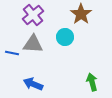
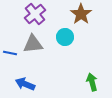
purple cross: moved 2 px right, 1 px up
gray triangle: rotated 10 degrees counterclockwise
blue line: moved 2 px left
blue arrow: moved 8 px left
